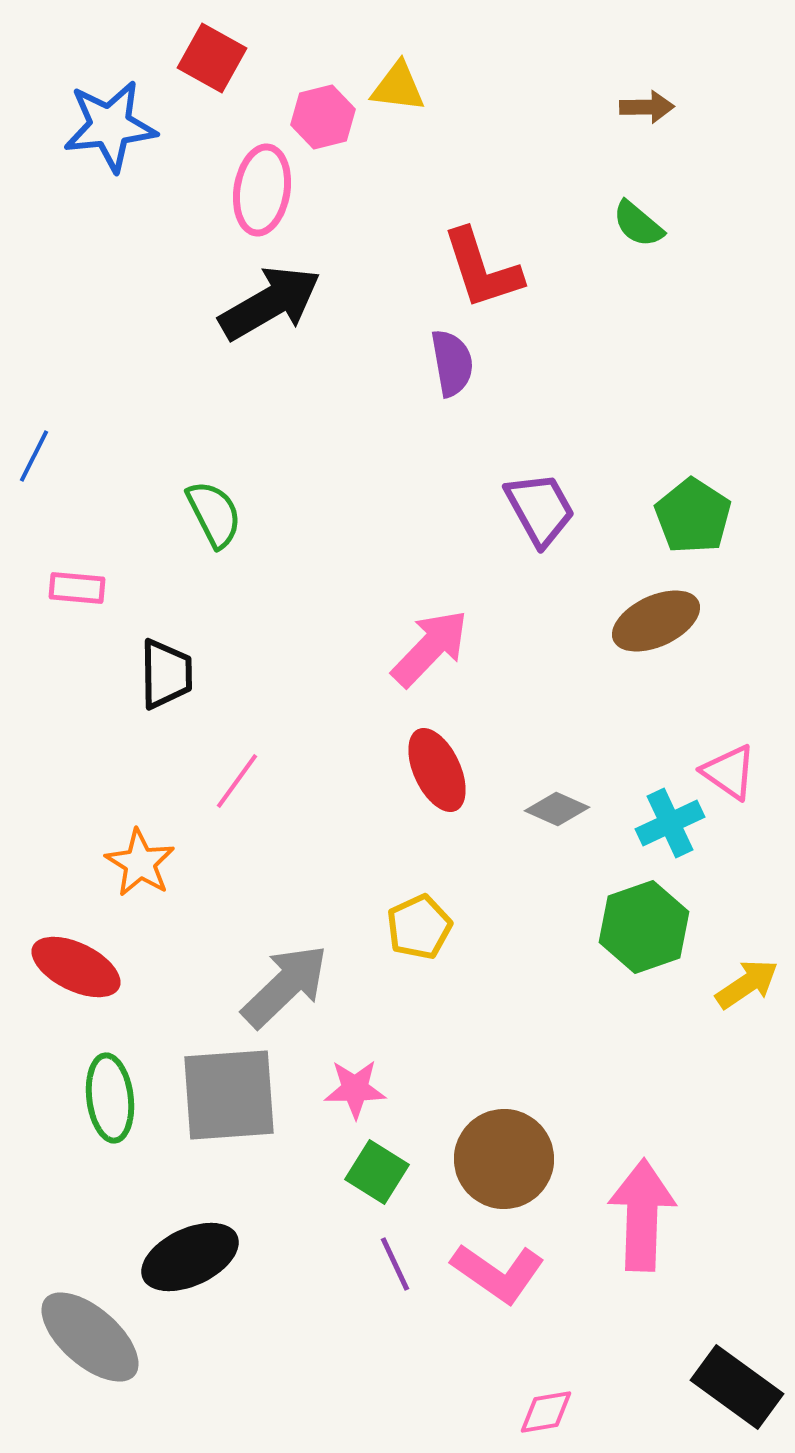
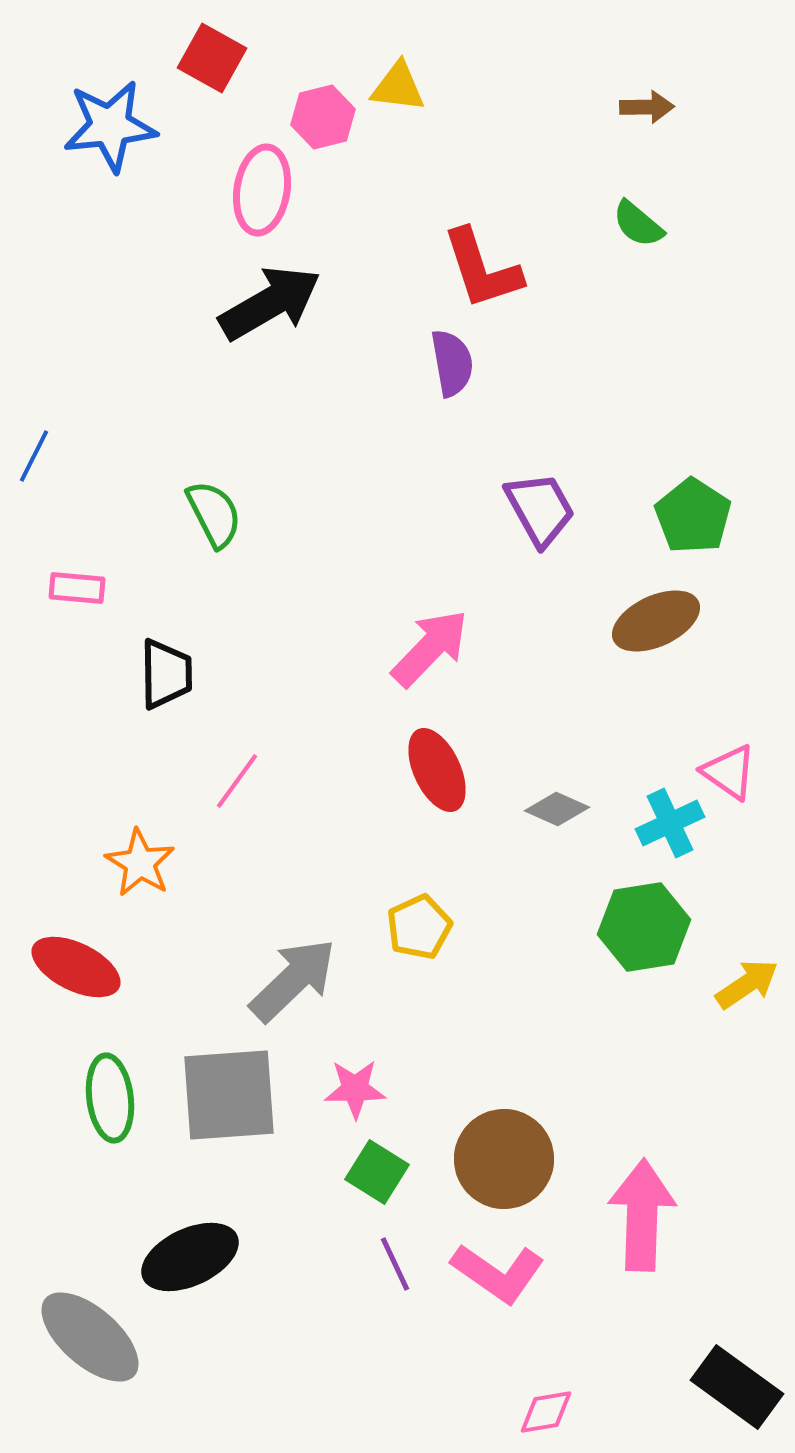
green hexagon at (644, 927): rotated 10 degrees clockwise
gray arrow at (285, 986): moved 8 px right, 6 px up
